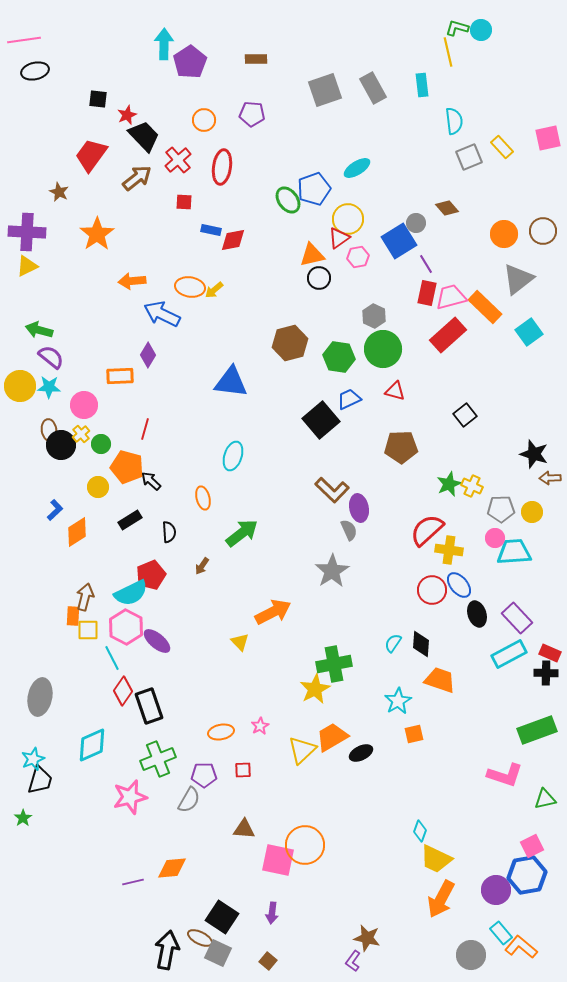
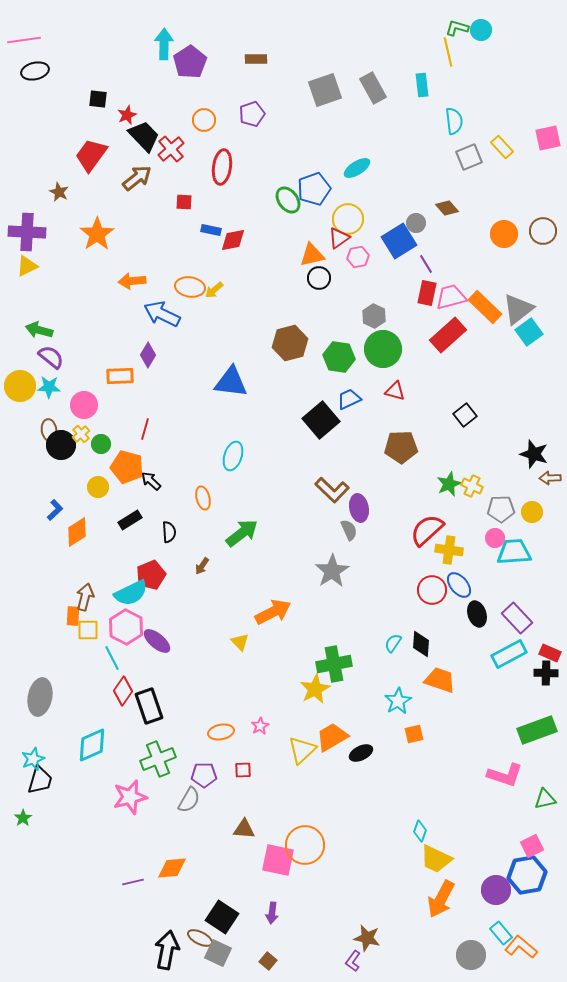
purple pentagon at (252, 114): rotated 25 degrees counterclockwise
red cross at (178, 160): moved 7 px left, 11 px up
gray triangle at (518, 279): moved 30 px down
